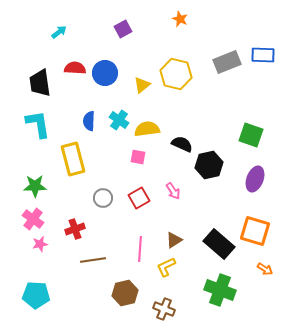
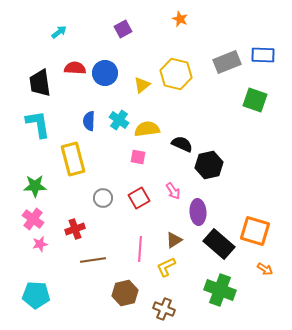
green square: moved 4 px right, 35 px up
purple ellipse: moved 57 px left, 33 px down; rotated 25 degrees counterclockwise
